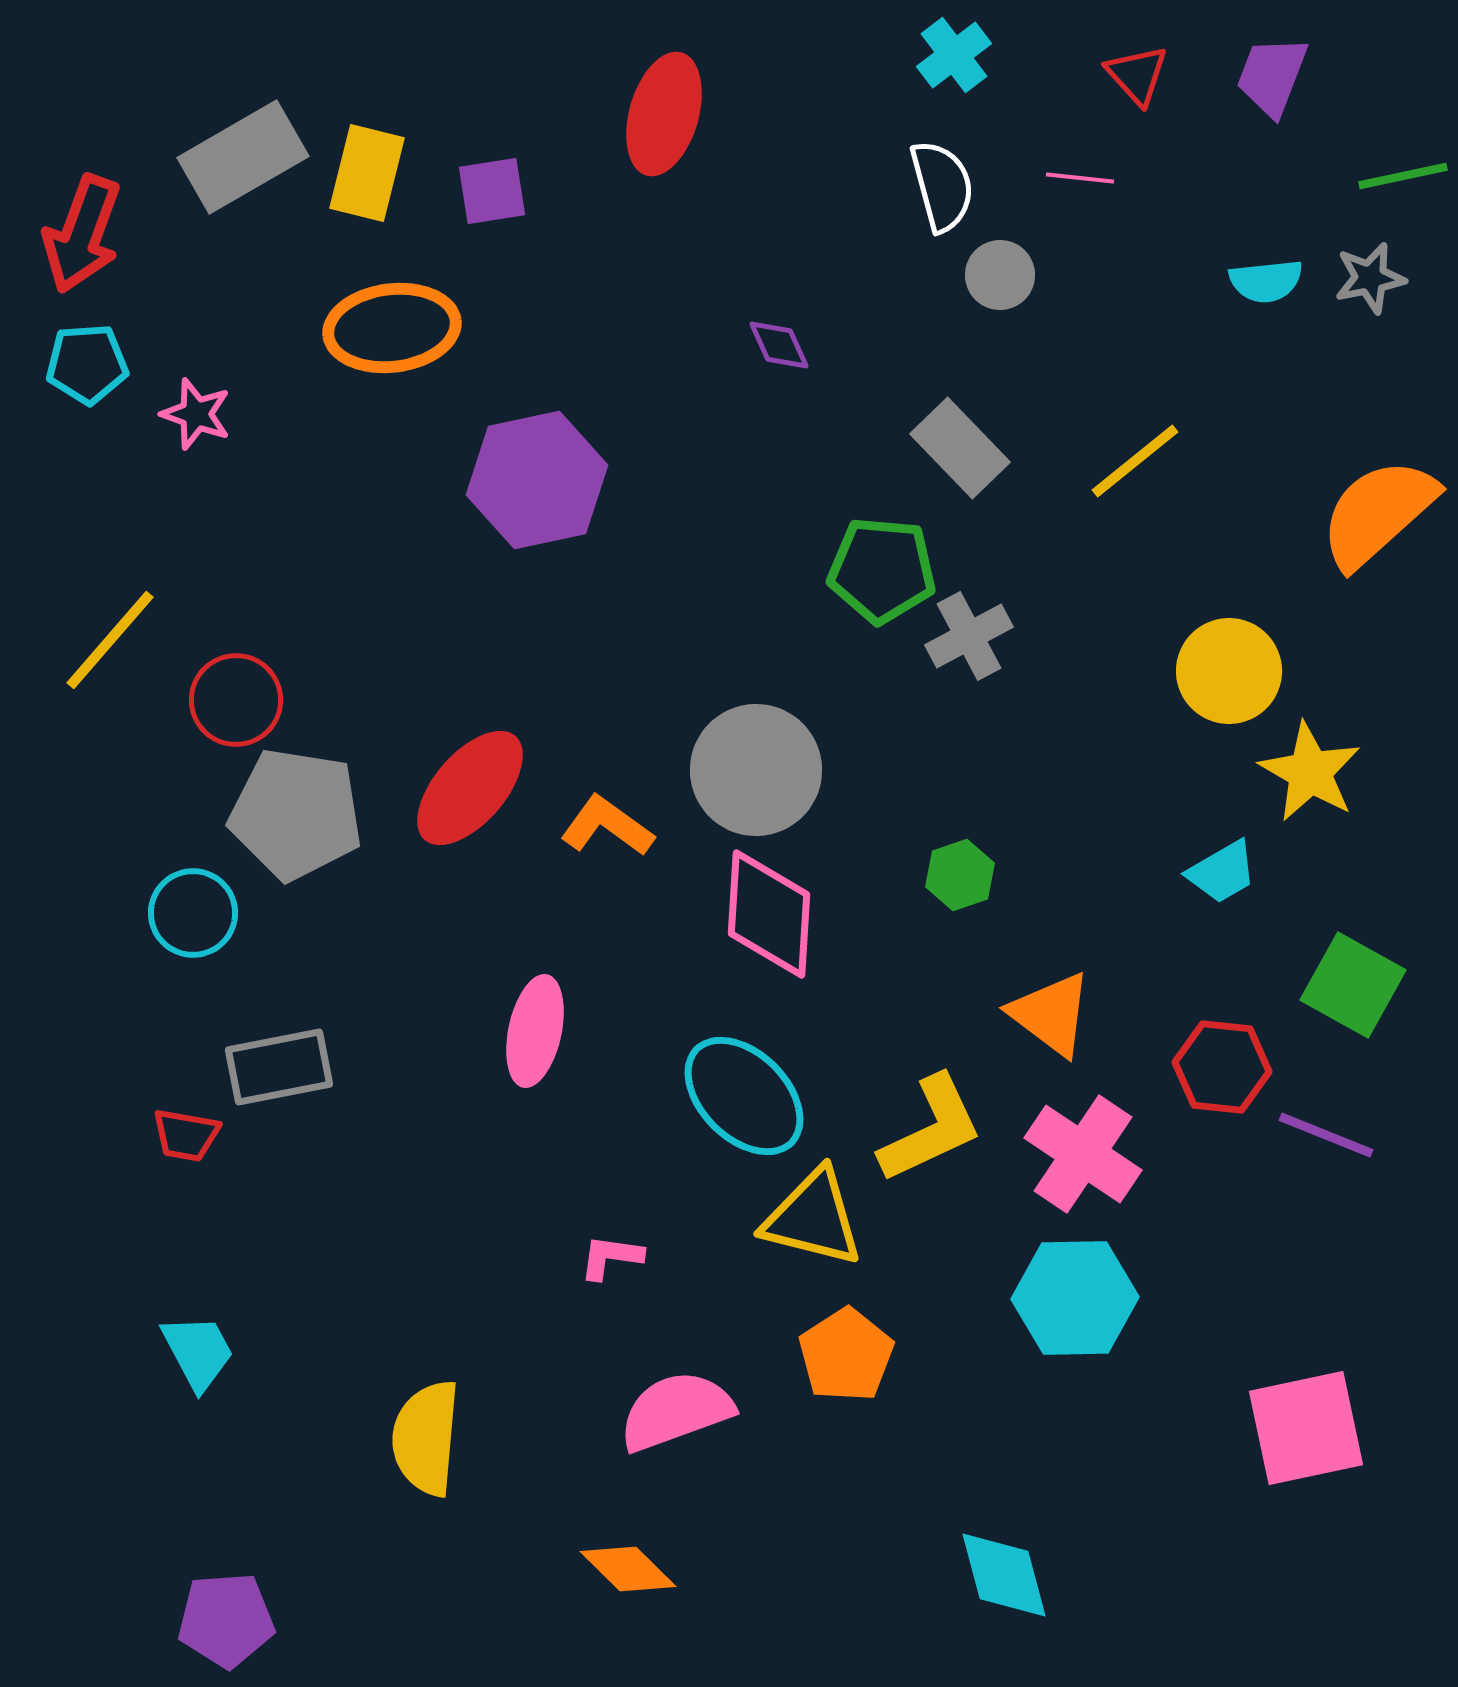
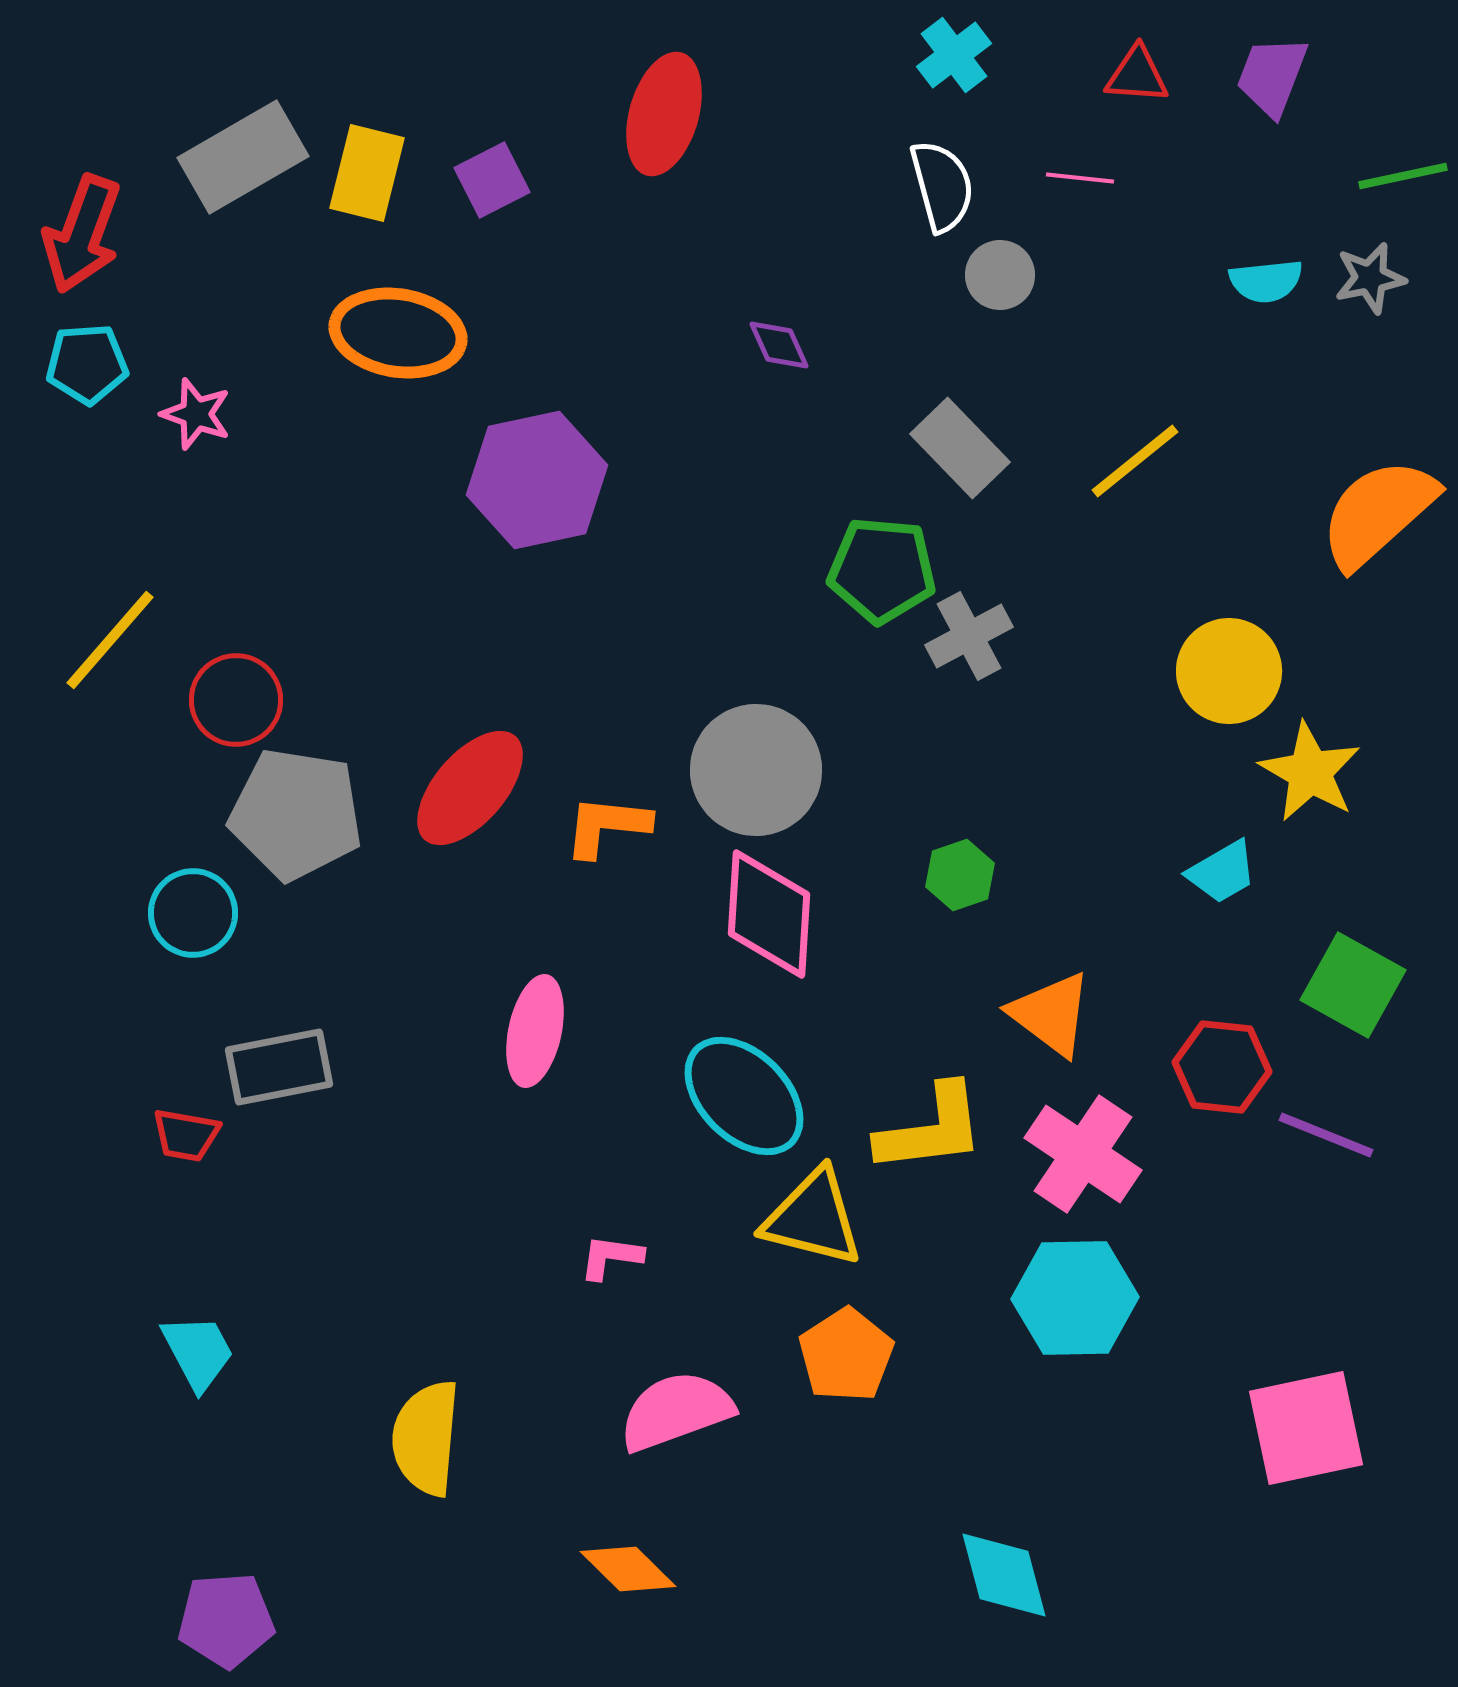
red triangle at (1137, 75): rotated 44 degrees counterclockwise
purple square at (492, 191): moved 11 px up; rotated 18 degrees counterclockwise
orange ellipse at (392, 328): moved 6 px right, 5 px down; rotated 16 degrees clockwise
orange L-shape at (607, 826): rotated 30 degrees counterclockwise
yellow L-shape at (931, 1129): rotated 18 degrees clockwise
